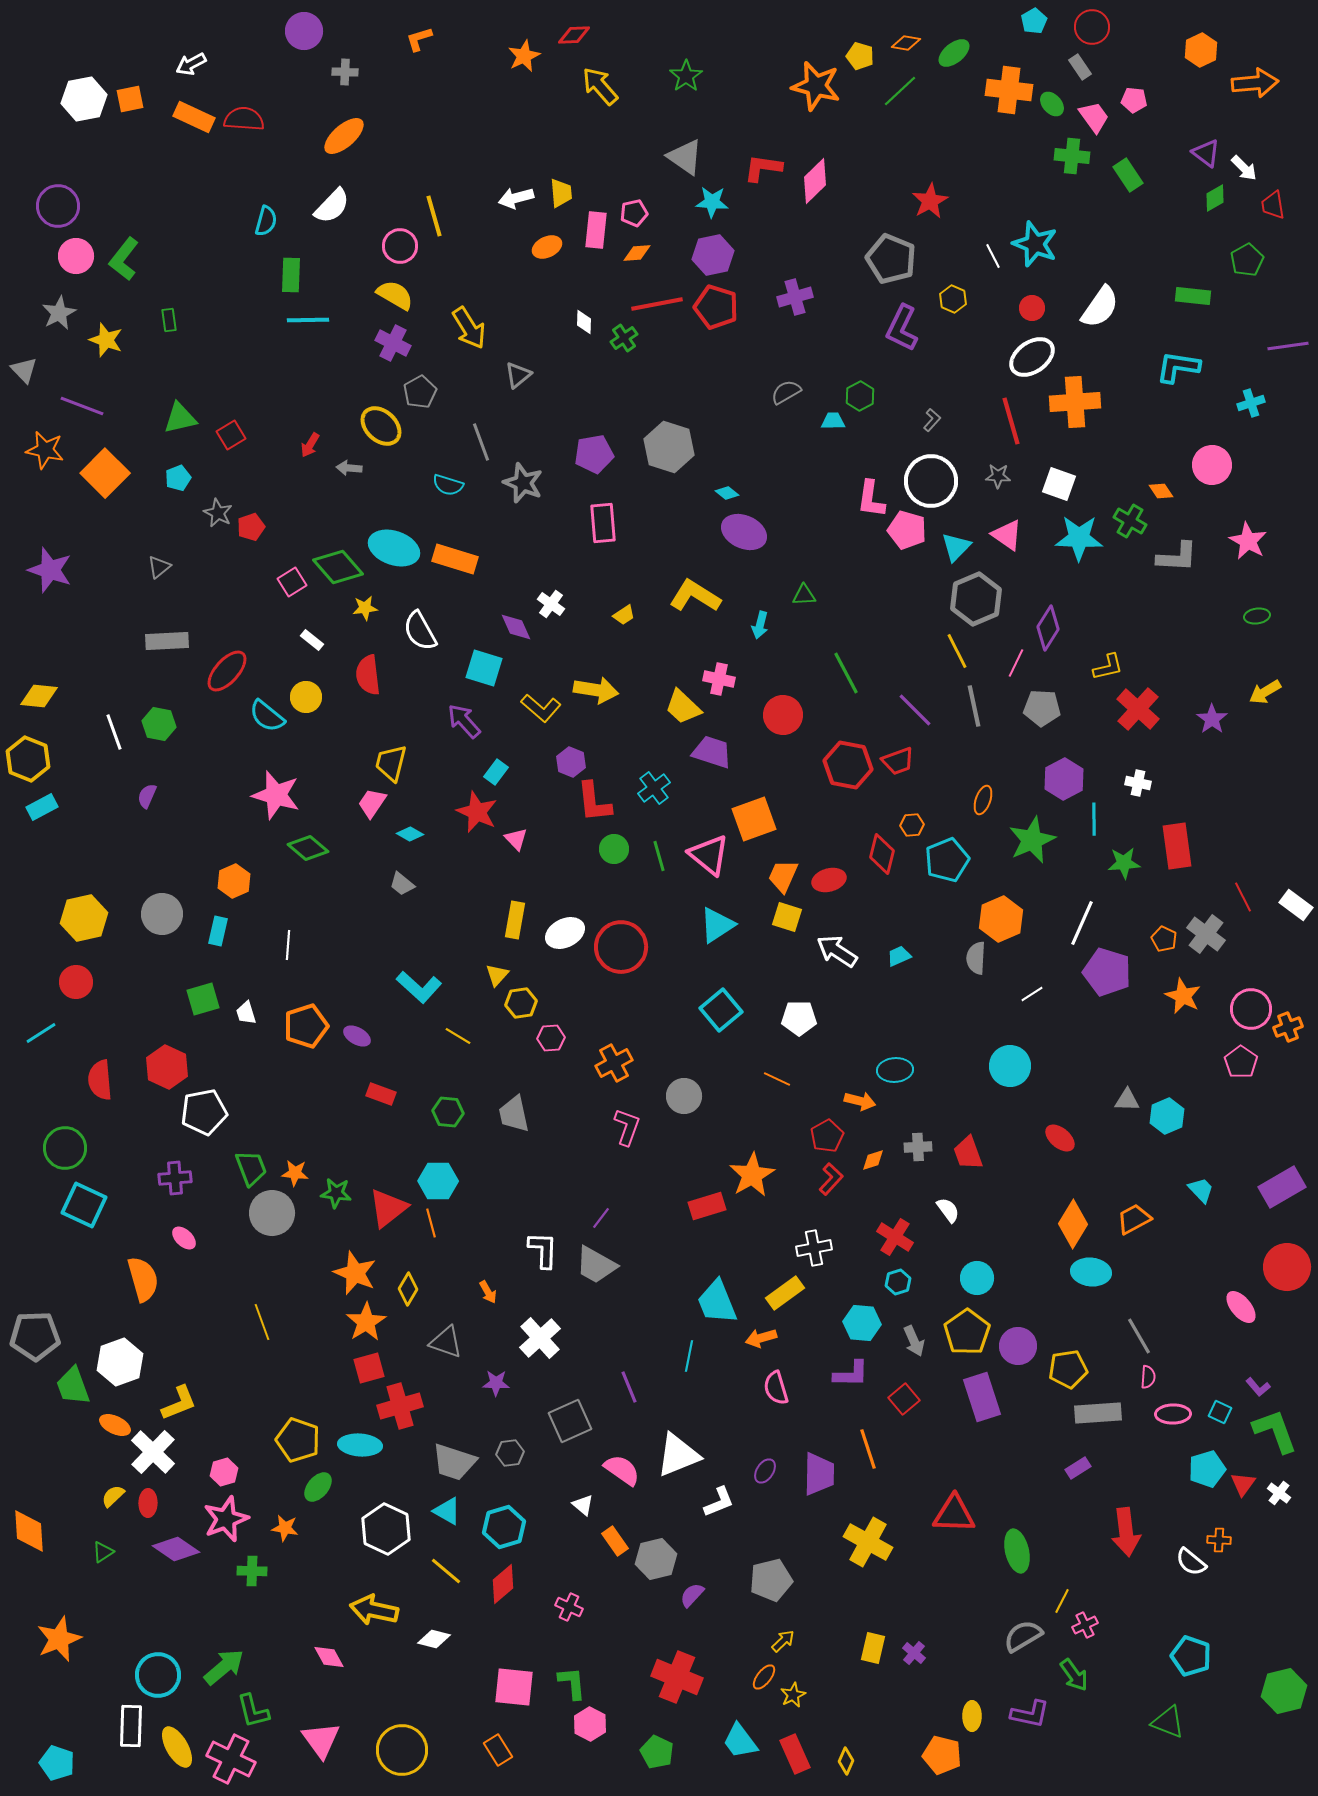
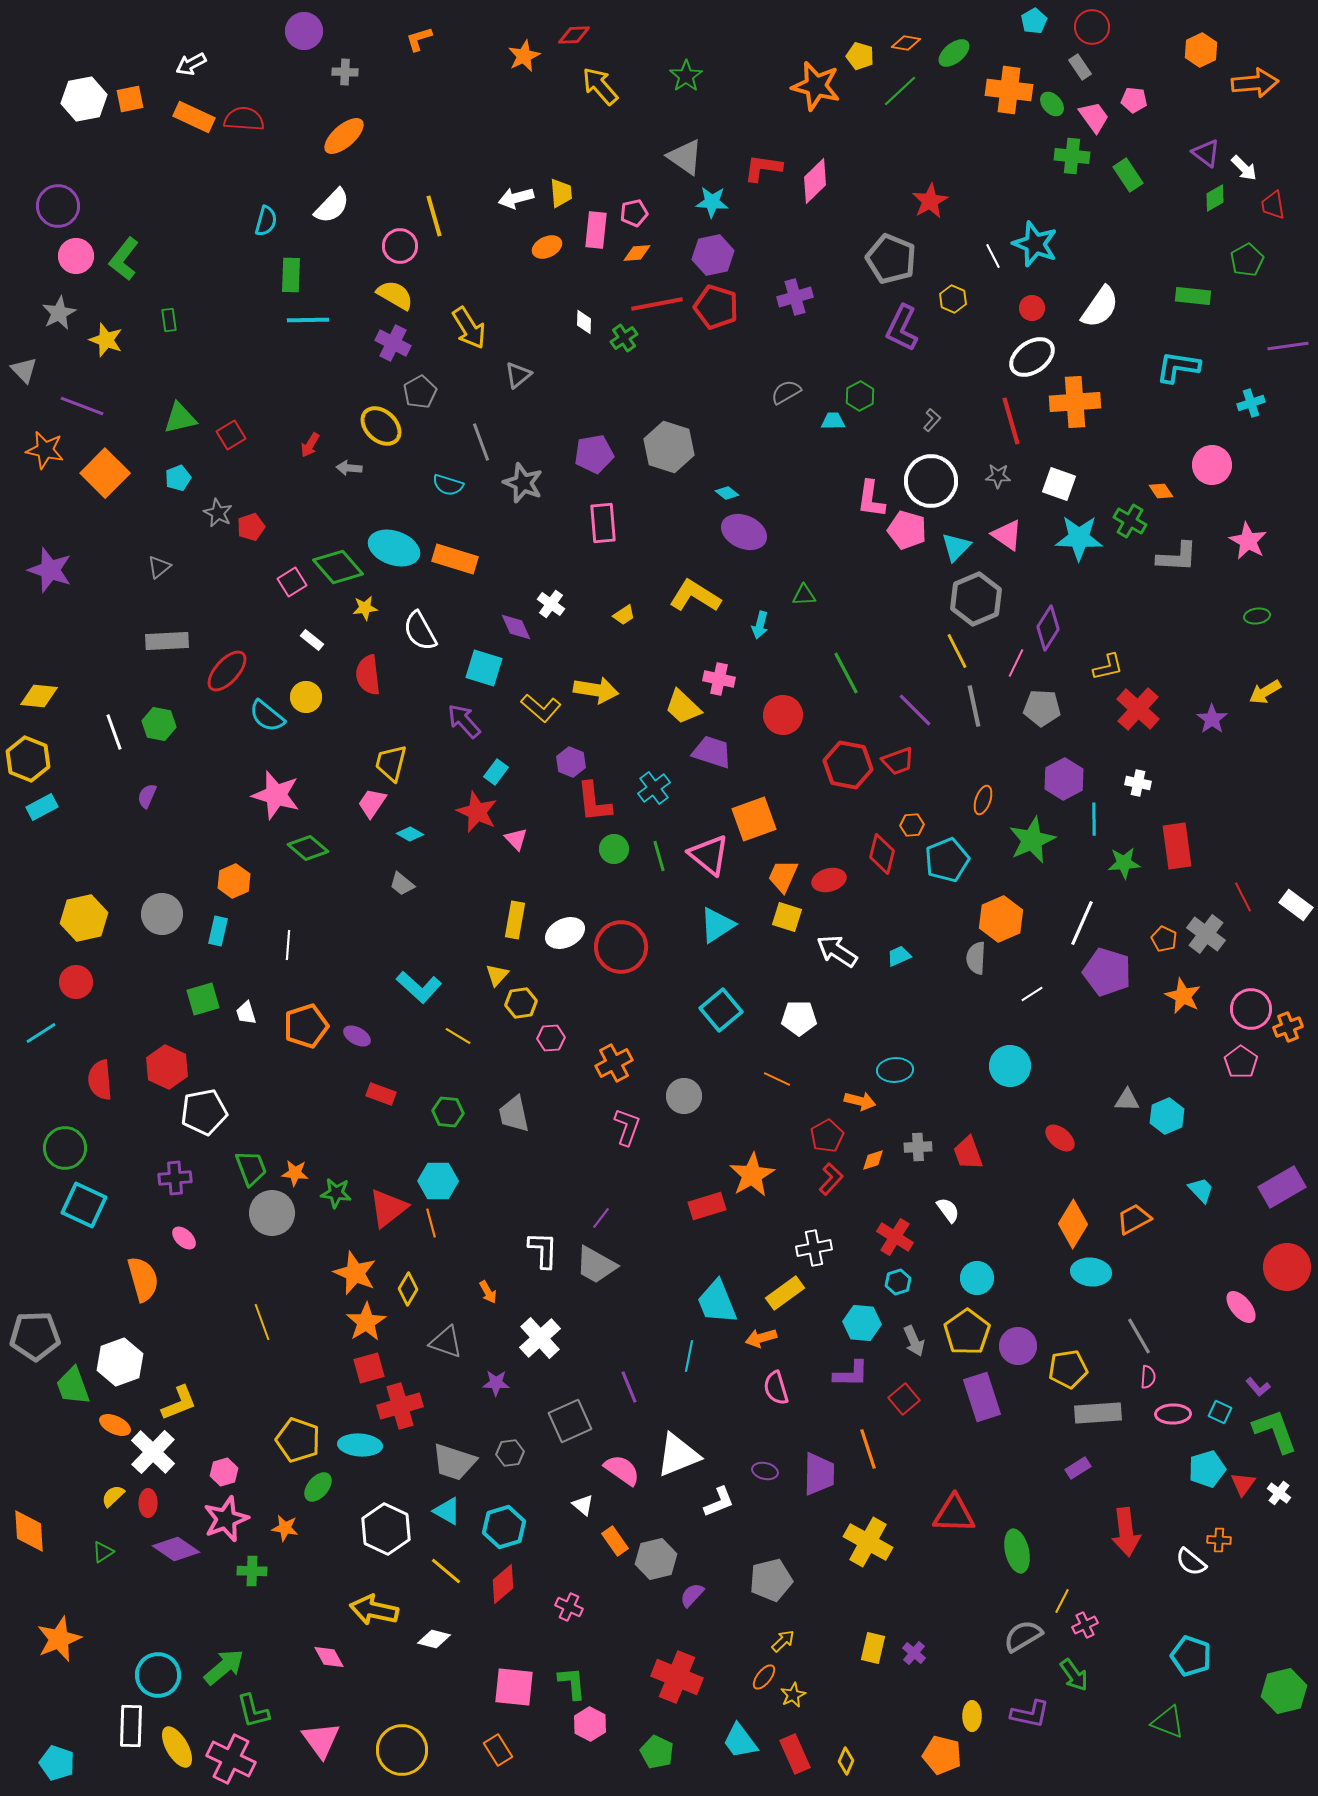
purple ellipse at (765, 1471): rotated 70 degrees clockwise
